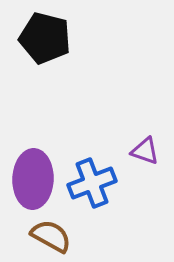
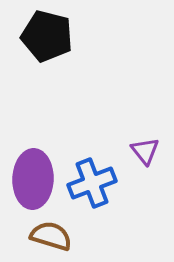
black pentagon: moved 2 px right, 2 px up
purple triangle: rotated 32 degrees clockwise
brown semicircle: rotated 12 degrees counterclockwise
